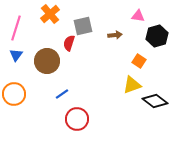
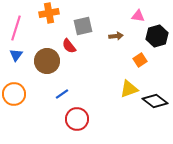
orange cross: moved 1 px left, 1 px up; rotated 30 degrees clockwise
brown arrow: moved 1 px right, 1 px down
red semicircle: moved 3 px down; rotated 56 degrees counterclockwise
orange square: moved 1 px right, 1 px up; rotated 24 degrees clockwise
yellow triangle: moved 3 px left, 4 px down
